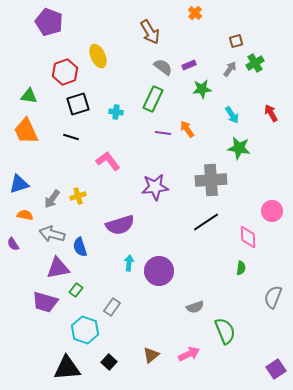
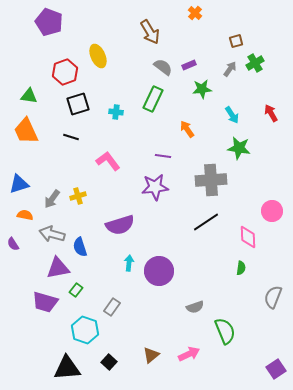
purple line at (163, 133): moved 23 px down
